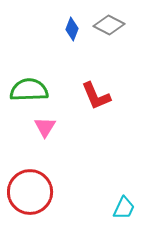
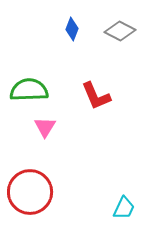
gray diamond: moved 11 px right, 6 px down
